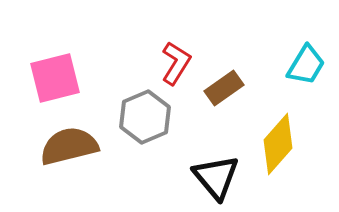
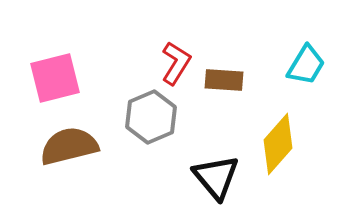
brown rectangle: moved 8 px up; rotated 39 degrees clockwise
gray hexagon: moved 6 px right
